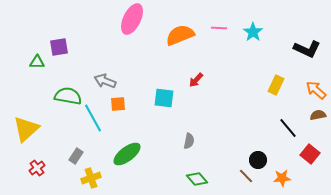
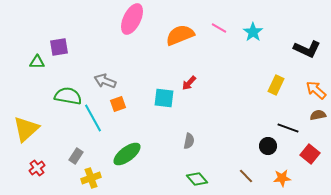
pink line: rotated 28 degrees clockwise
red arrow: moved 7 px left, 3 px down
orange square: rotated 14 degrees counterclockwise
black line: rotated 30 degrees counterclockwise
black circle: moved 10 px right, 14 px up
